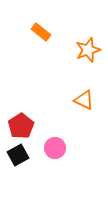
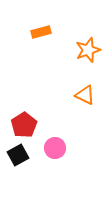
orange rectangle: rotated 54 degrees counterclockwise
orange triangle: moved 1 px right, 5 px up
red pentagon: moved 3 px right, 1 px up
